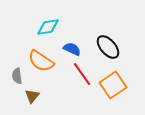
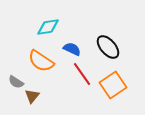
gray semicircle: moved 1 px left, 6 px down; rotated 49 degrees counterclockwise
